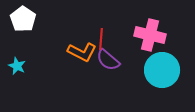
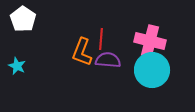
pink cross: moved 6 px down
orange L-shape: rotated 84 degrees clockwise
purple semicircle: rotated 145 degrees clockwise
cyan circle: moved 10 px left
